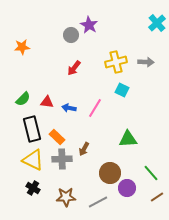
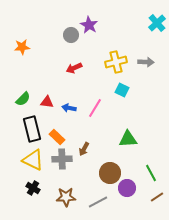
red arrow: rotated 28 degrees clockwise
green line: rotated 12 degrees clockwise
